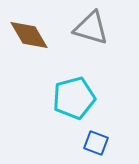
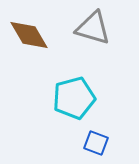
gray triangle: moved 2 px right
